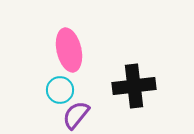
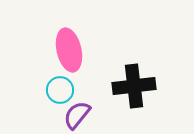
purple semicircle: moved 1 px right
